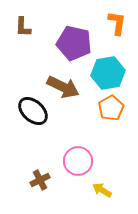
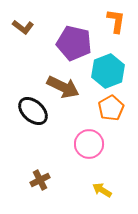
orange L-shape: moved 1 px left, 2 px up
brown L-shape: rotated 55 degrees counterclockwise
cyan hexagon: moved 2 px up; rotated 12 degrees counterclockwise
pink circle: moved 11 px right, 17 px up
